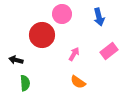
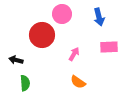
pink rectangle: moved 4 px up; rotated 36 degrees clockwise
